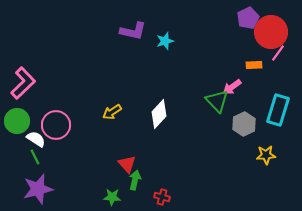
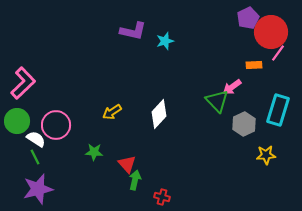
green star: moved 18 px left, 45 px up
